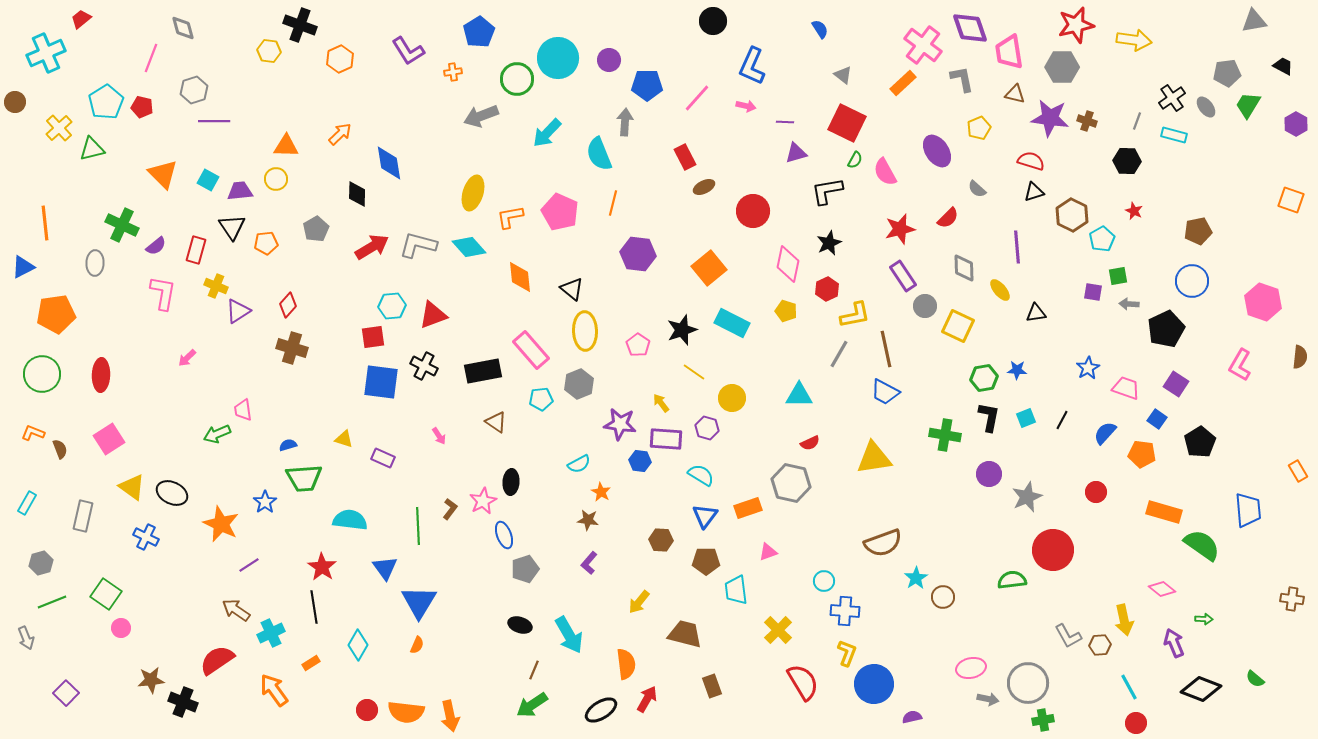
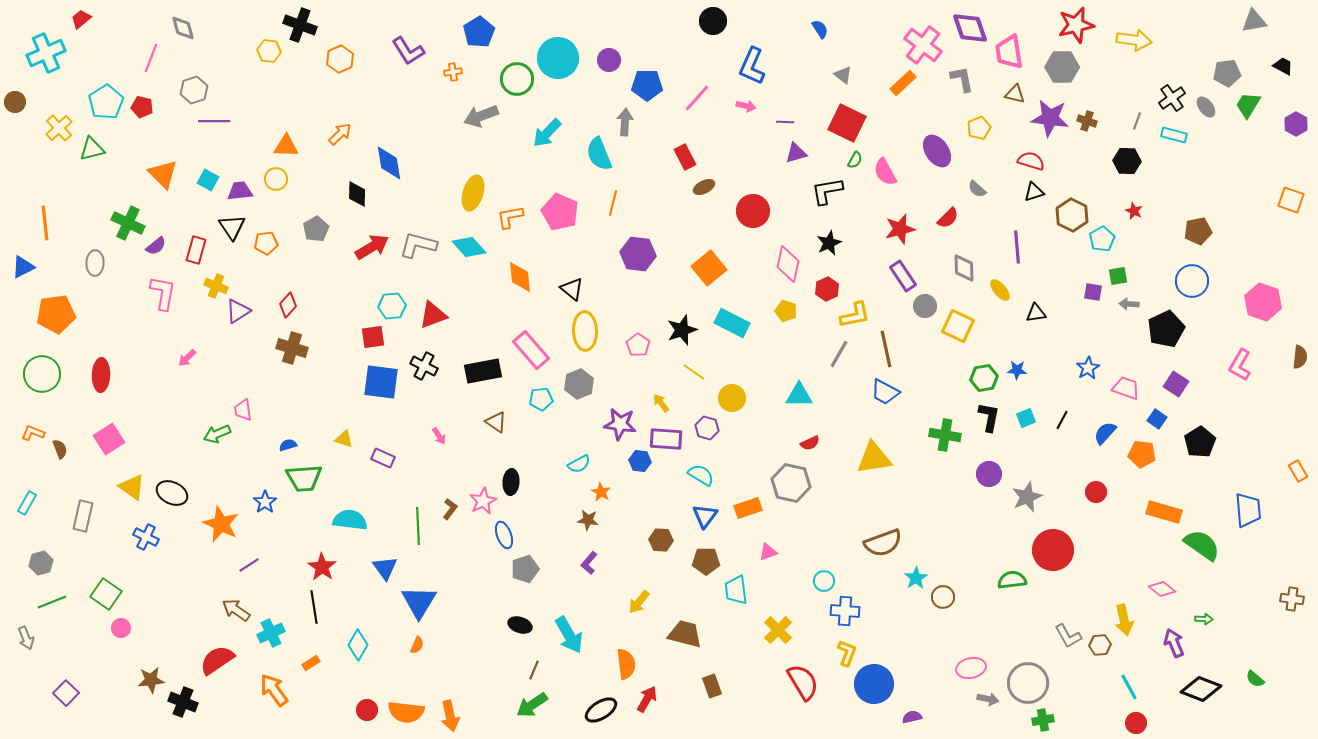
green cross at (122, 225): moved 6 px right, 2 px up
